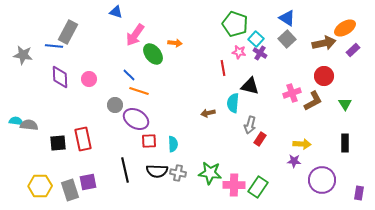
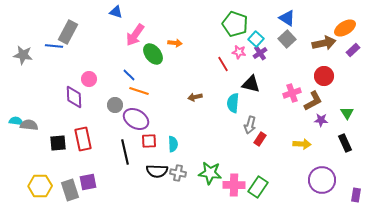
purple cross at (260, 53): rotated 24 degrees clockwise
red line at (223, 68): moved 4 px up; rotated 21 degrees counterclockwise
purple diamond at (60, 77): moved 14 px right, 20 px down
black triangle at (250, 86): moved 1 px right, 2 px up
green triangle at (345, 104): moved 2 px right, 9 px down
brown arrow at (208, 113): moved 13 px left, 16 px up
black rectangle at (345, 143): rotated 24 degrees counterclockwise
purple star at (294, 161): moved 27 px right, 41 px up
black line at (125, 170): moved 18 px up
purple rectangle at (359, 193): moved 3 px left, 2 px down
